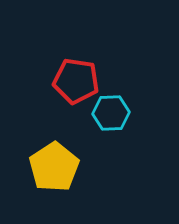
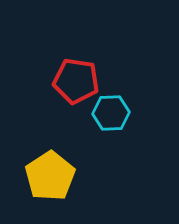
yellow pentagon: moved 4 px left, 9 px down
